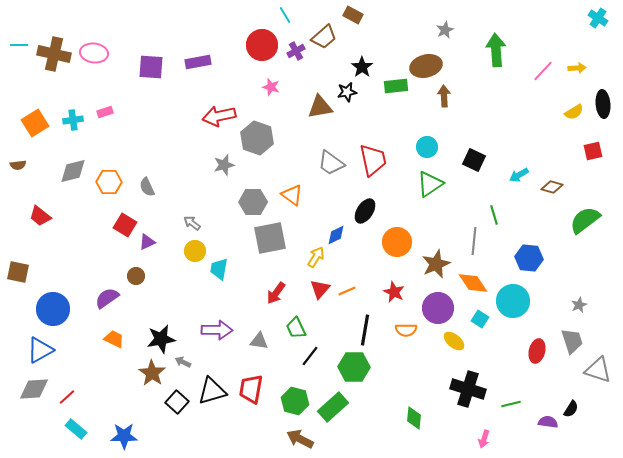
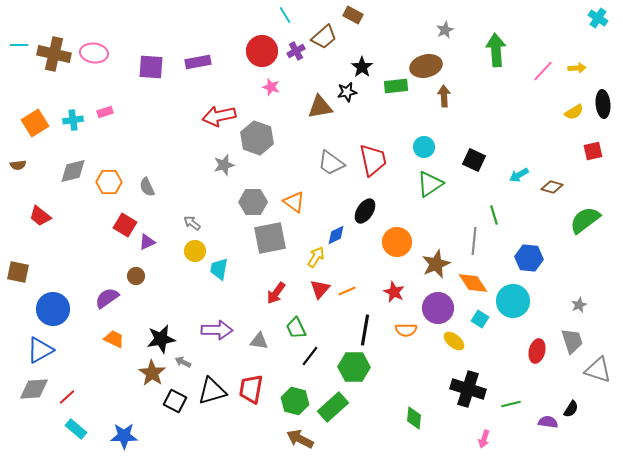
red circle at (262, 45): moved 6 px down
cyan circle at (427, 147): moved 3 px left
orange triangle at (292, 195): moved 2 px right, 7 px down
black square at (177, 402): moved 2 px left, 1 px up; rotated 15 degrees counterclockwise
